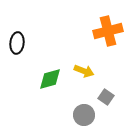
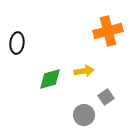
yellow arrow: rotated 30 degrees counterclockwise
gray square: rotated 21 degrees clockwise
